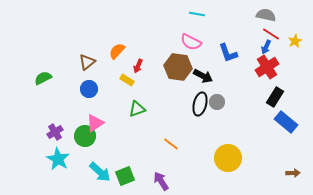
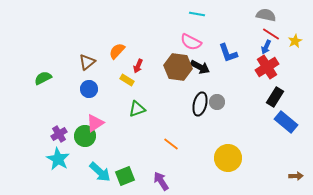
black arrow: moved 3 px left, 9 px up
purple cross: moved 4 px right, 2 px down
brown arrow: moved 3 px right, 3 px down
